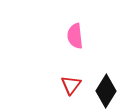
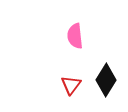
black diamond: moved 11 px up
